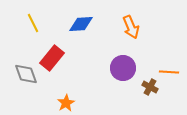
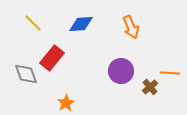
yellow line: rotated 18 degrees counterclockwise
purple circle: moved 2 px left, 3 px down
orange line: moved 1 px right, 1 px down
brown cross: rotated 21 degrees clockwise
